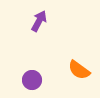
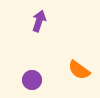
purple arrow: rotated 10 degrees counterclockwise
